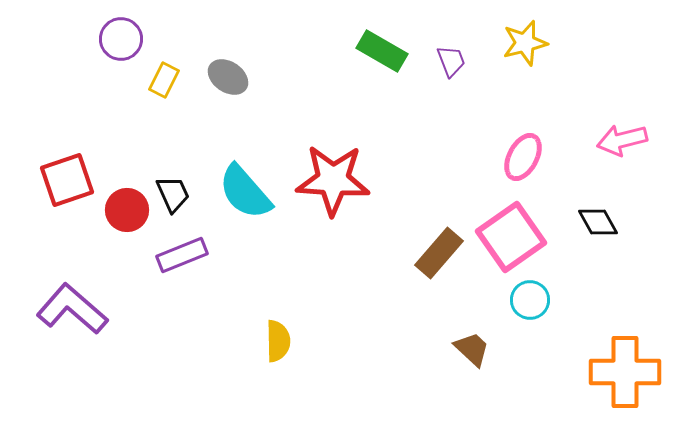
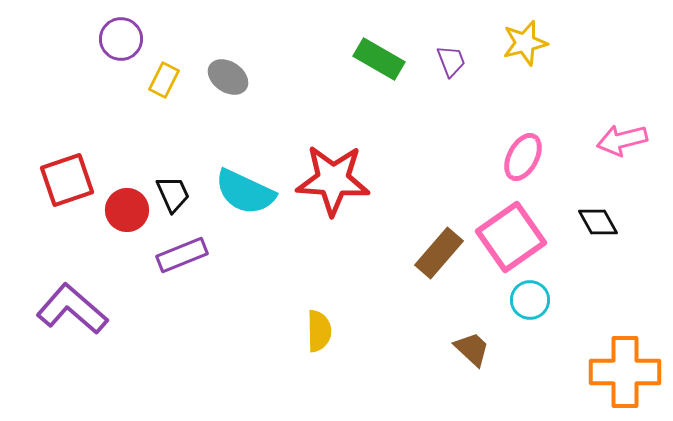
green rectangle: moved 3 px left, 8 px down
cyan semicircle: rotated 24 degrees counterclockwise
yellow semicircle: moved 41 px right, 10 px up
